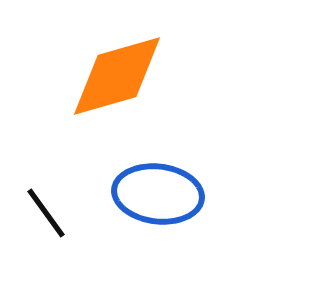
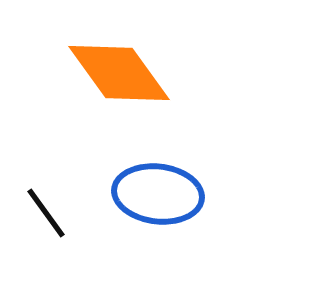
orange diamond: moved 2 px right, 3 px up; rotated 70 degrees clockwise
